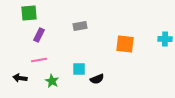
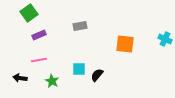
green square: rotated 30 degrees counterclockwise
purple rectangle: rotated 40 degrees clockwise
cyan cross: rotated 24 degrees clockwise
black semicircle: moved 4 px up; rotated 152 degrees clockwise
